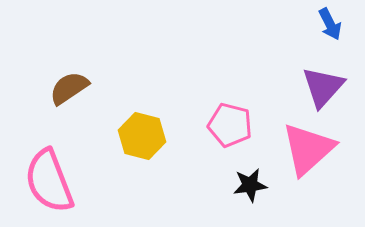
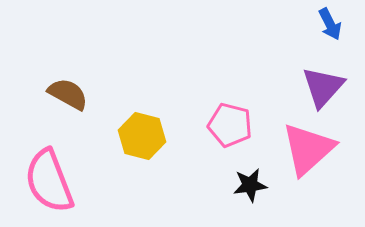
brown semicircle: moved 1 px left, 6 px down; rotated 63 degrees clockwise
